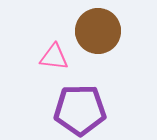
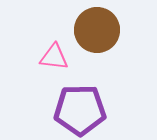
brown circle: moved 1 px left, 1 px up
